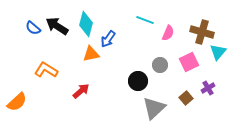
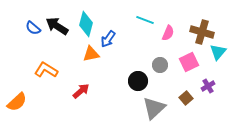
purple cross: moved 2 px up
